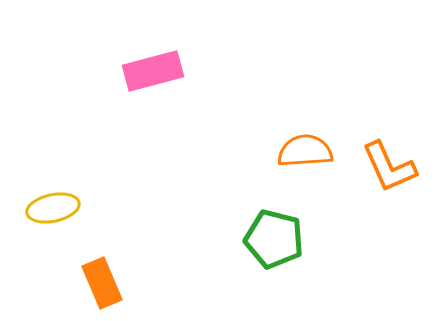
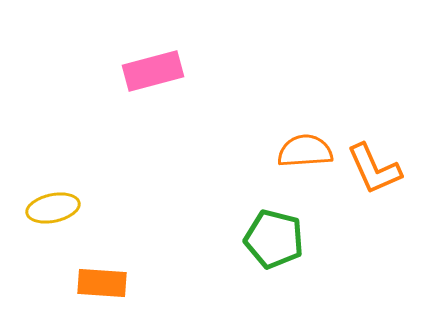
orange L-shape: moved 15 px left, 2 px down
orange rectangle: rotated 63 degrees counterclockwise
